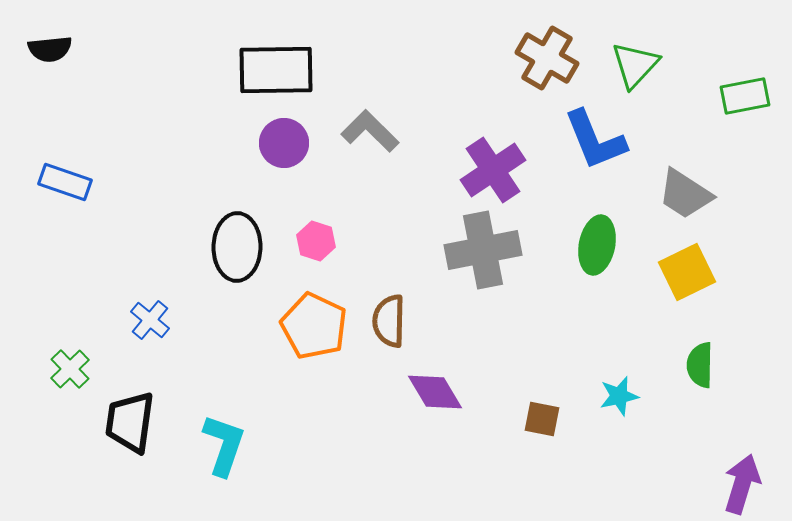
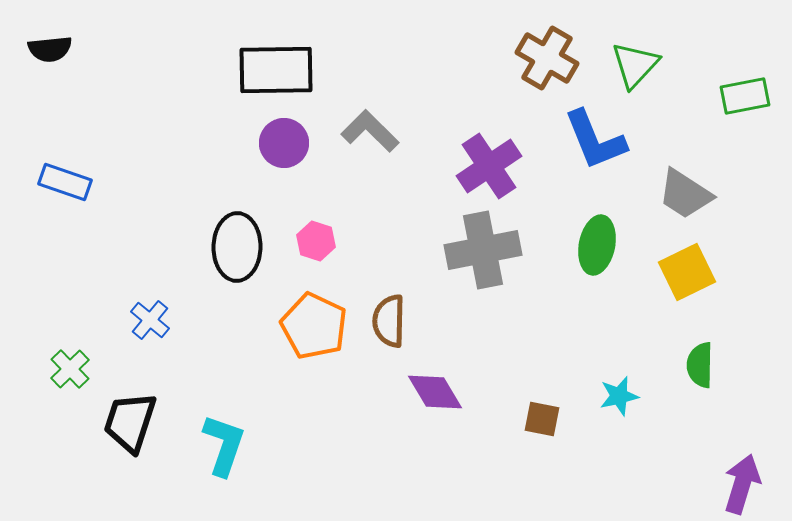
purple cross: moved 4 px left, 4 px up
black trapezoid: rotated 10 degrees clockwise
